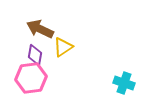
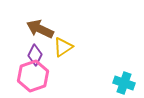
purple diamond: rotated 15 degrees clockwise
pink hexagon: moved 2 px right, 2 px up; rotated 12 degrees counterclockwise
